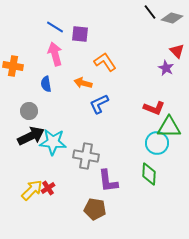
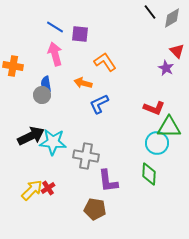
gray diamond: rotated 45 degrees counterclockwise
gray circle: moved 13 px right, 16 px up
